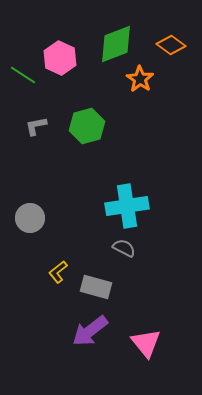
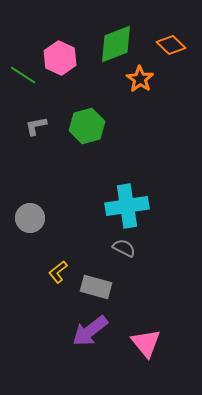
orange diamond: rotated 8 degrees clockwise
